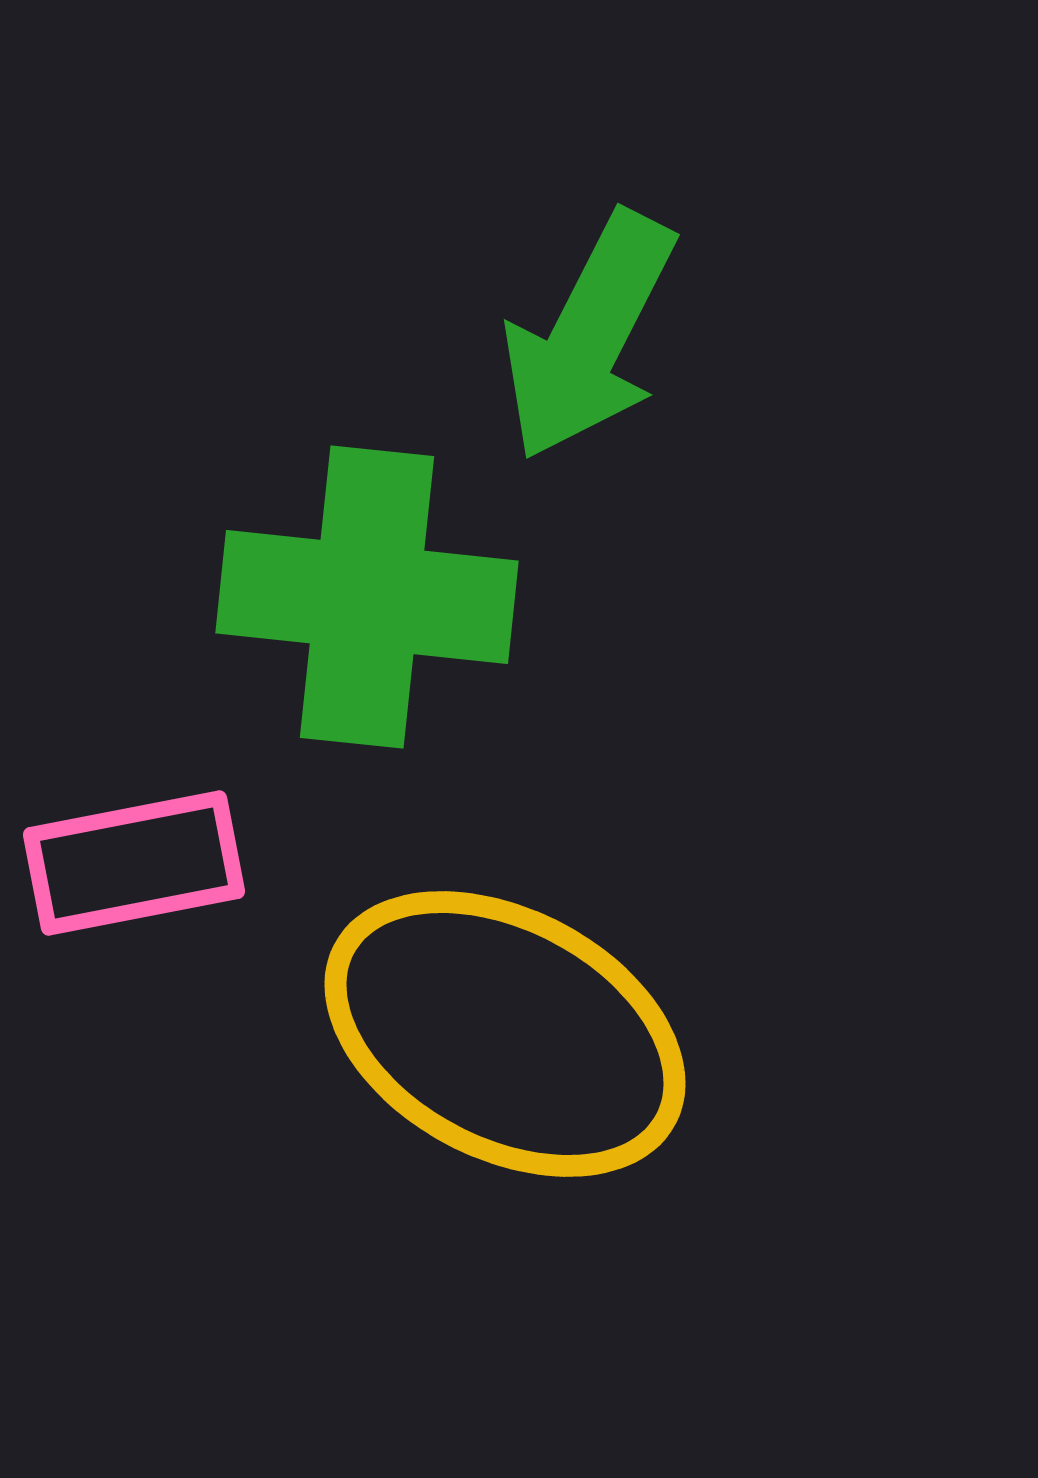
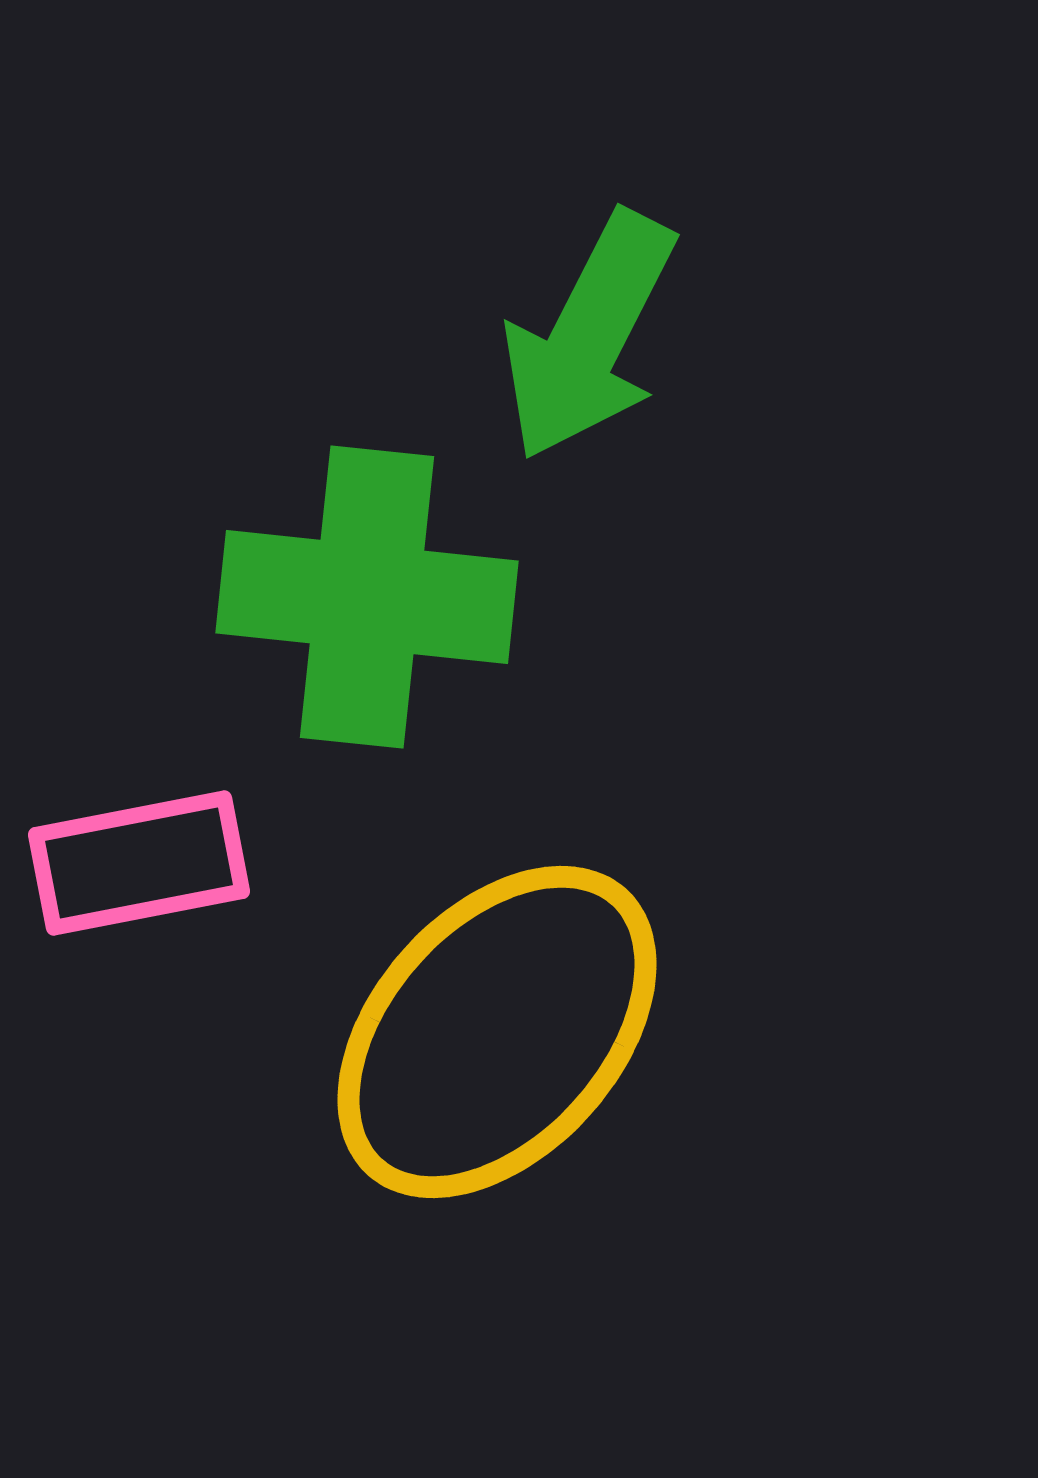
pink rectangle: moved 5 px right
yellow ellipse: moved 8 px left, 2 px up; rotated 76 degrees counterclockwise
